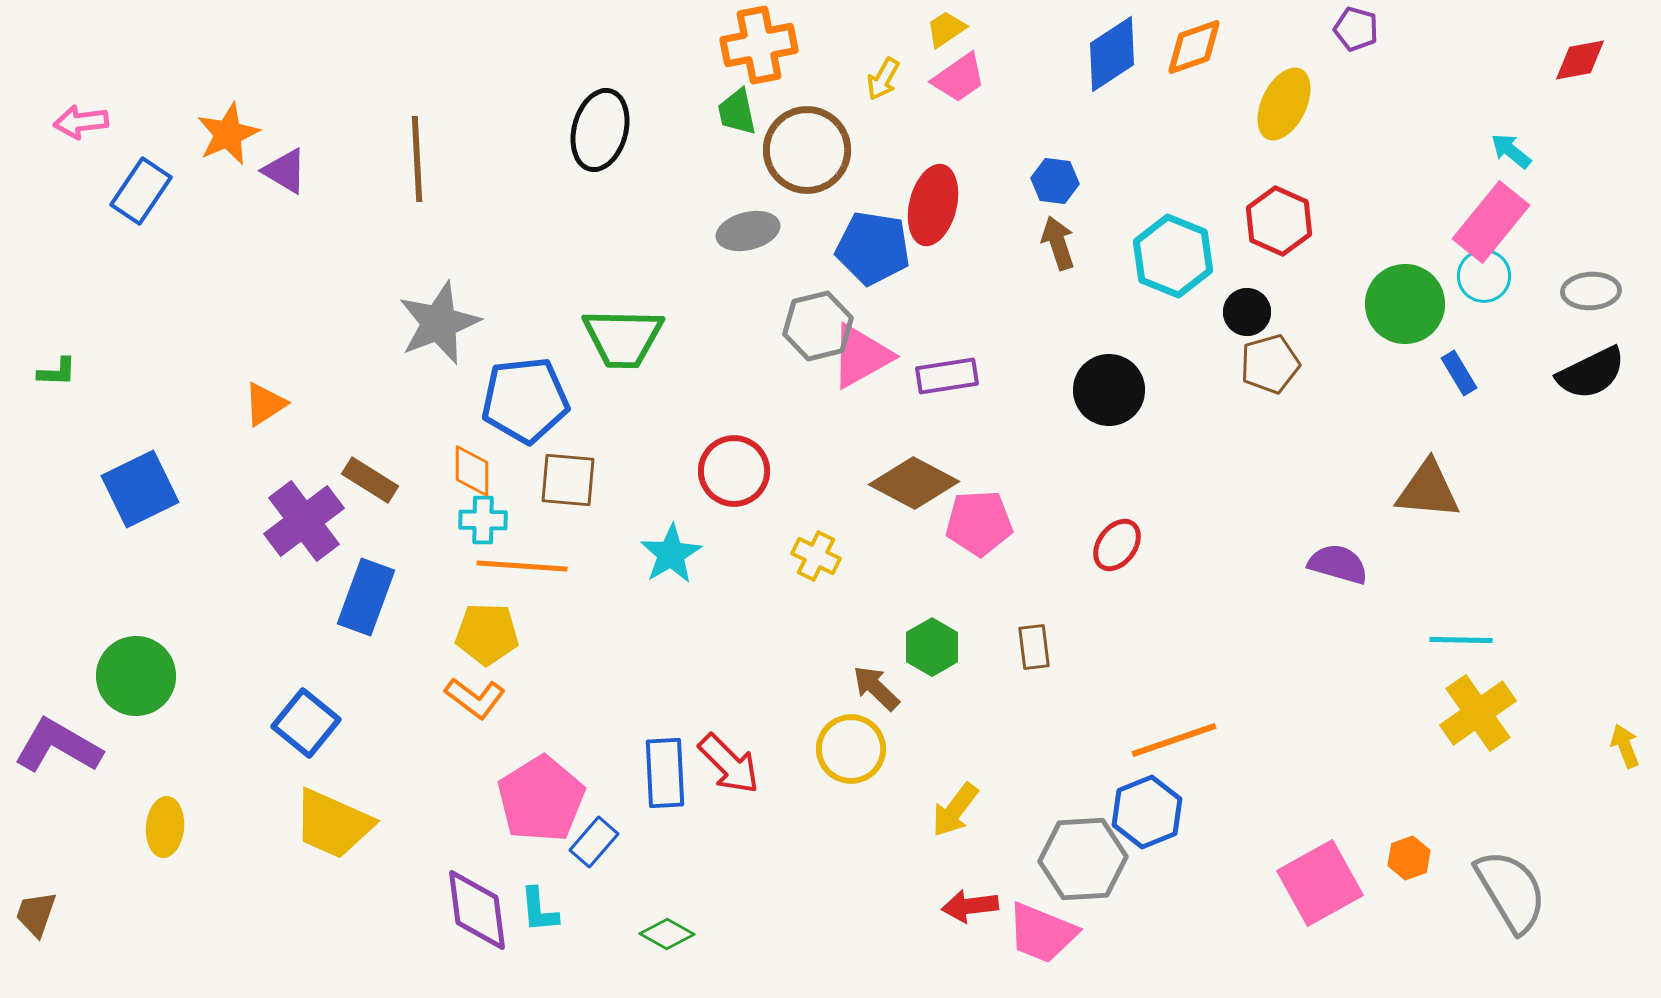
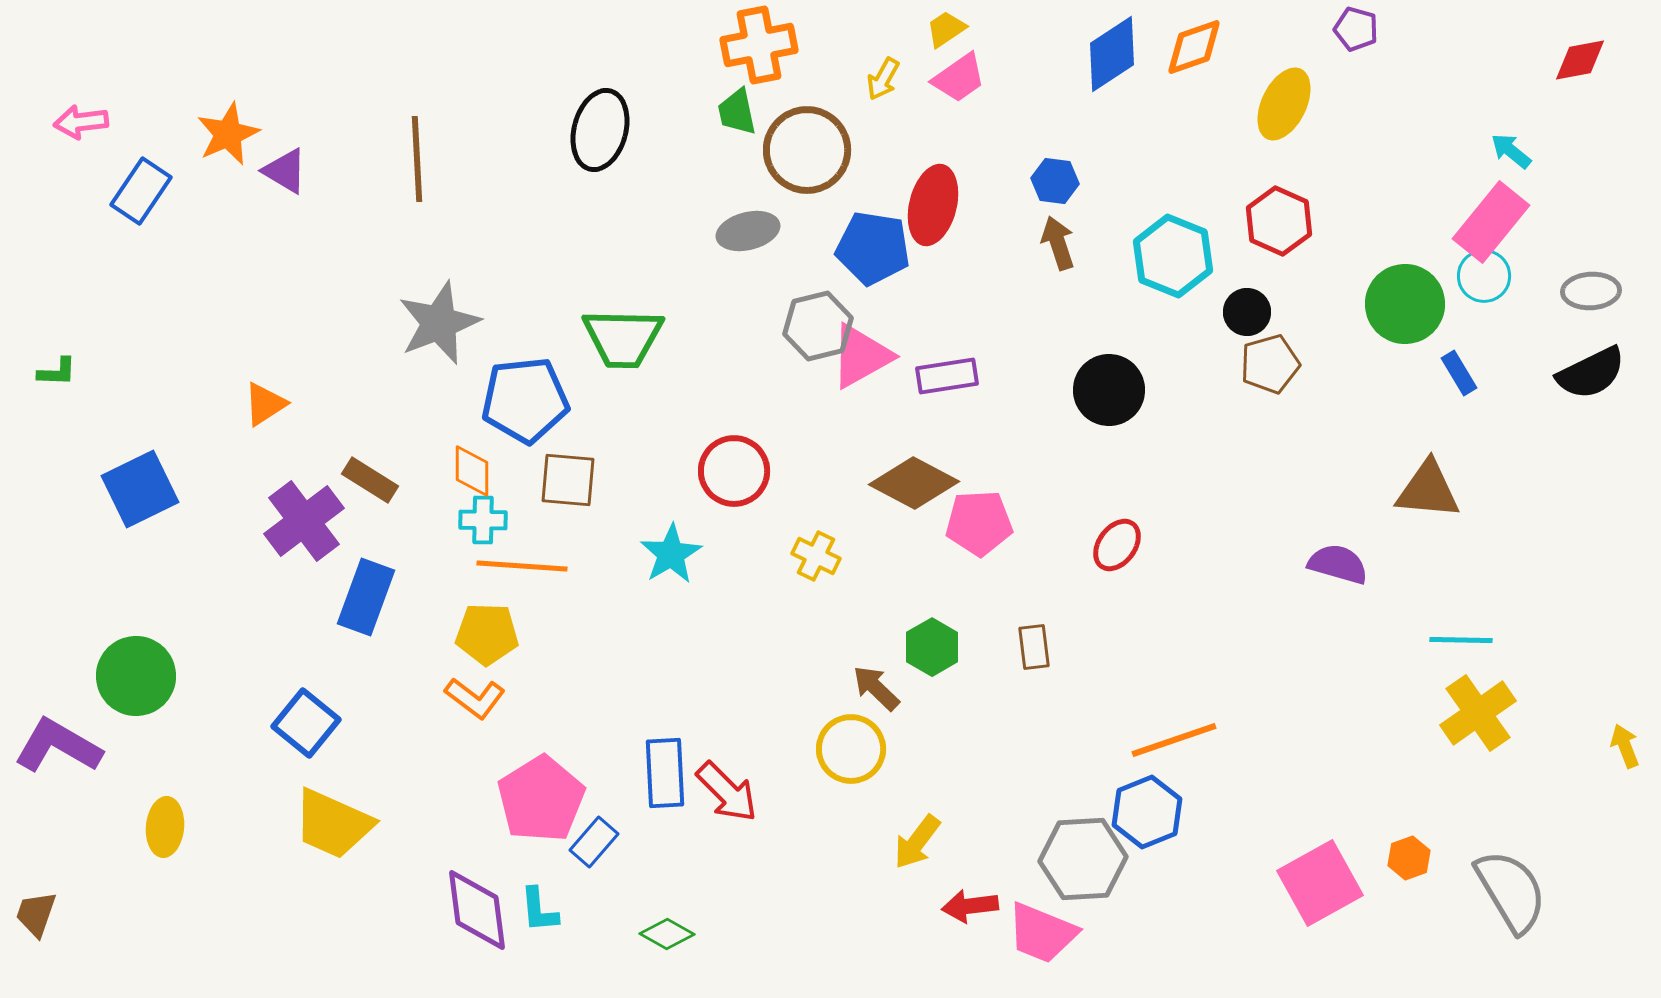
red arrow at (729, 764): moved 2 px left, 28 px down
yellow arrow at (955, 810): moved 38 px left, 32 px down
